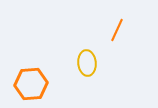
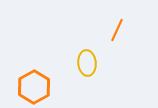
orange hexagon: moved 3 px right, 3 px down; rotated 24 degrees counterclockwise
